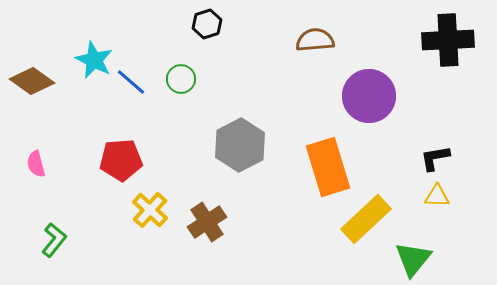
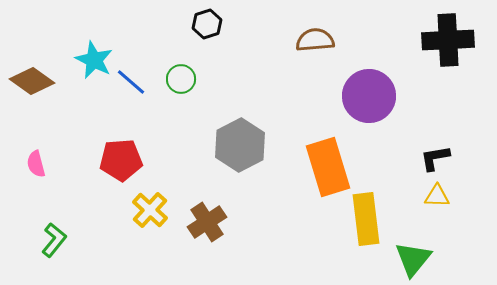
yellow rectangle: rotated 54 degrees counterclockwise
